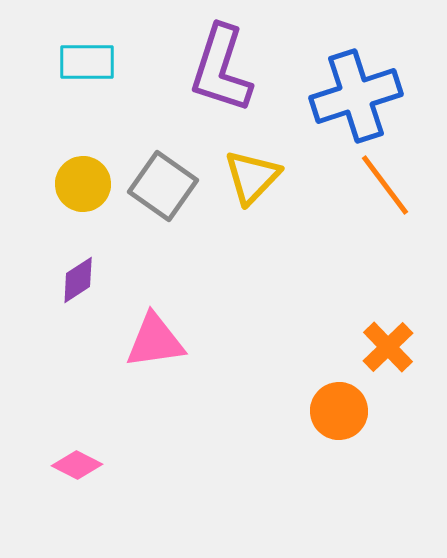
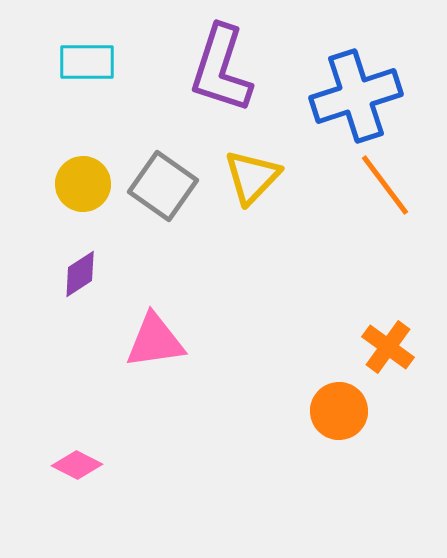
purple diamond: moved 2 px right, 6 px up
orange cross: rotated 10 degrees counterclockwise
